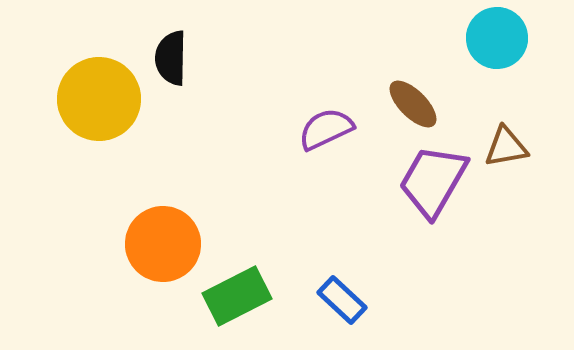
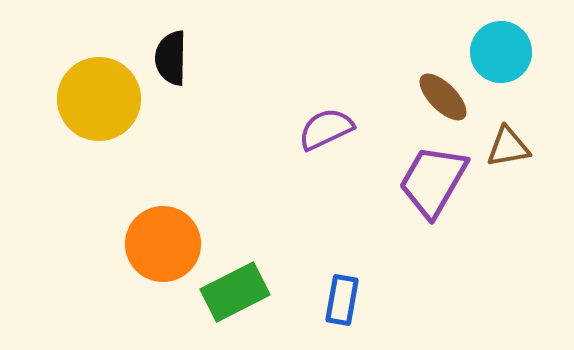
cyan circle: moved 4 px right, 14 px down
brown ellipse: moved 30 px right, 7 px up
brown triangle: moved 2 px right
green rectangle: moved 2 px left, 4 px up
blue rectangle: rotated 57 degrees clockwise
